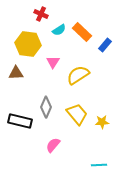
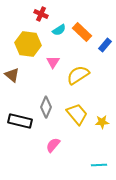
brown triangle: moved 4 px left, 2 px down; rotated 42 degrees clockwise
